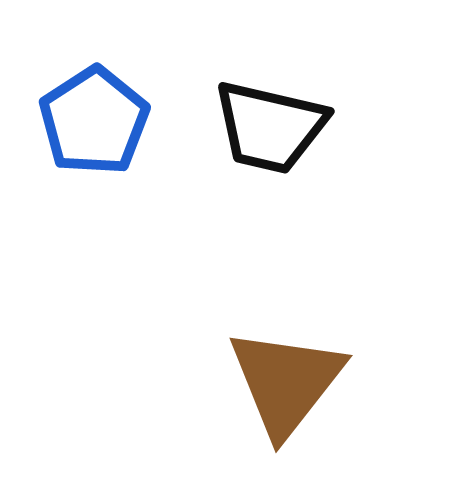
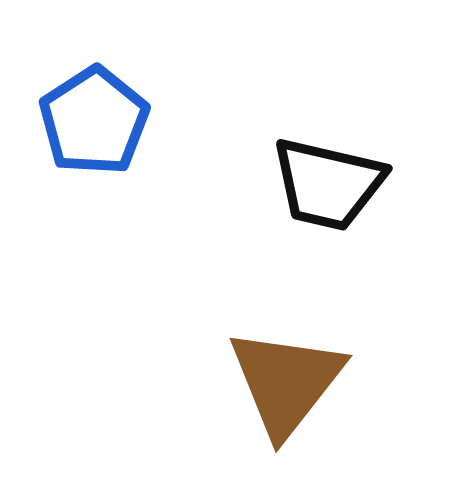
black trapezoid: moved 58 px right, 57 px down
